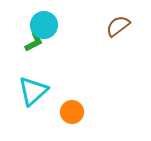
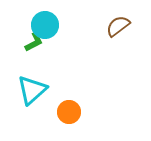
cyan circle: moved 1 px right
cyan triangle: moved 1 px left, 1 px up
orange circle: moved 3 px left
